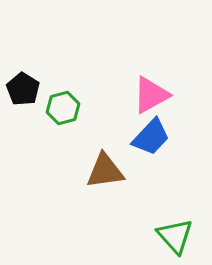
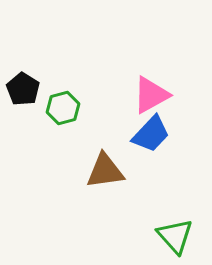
blue trapezoid: moved 3 px up
